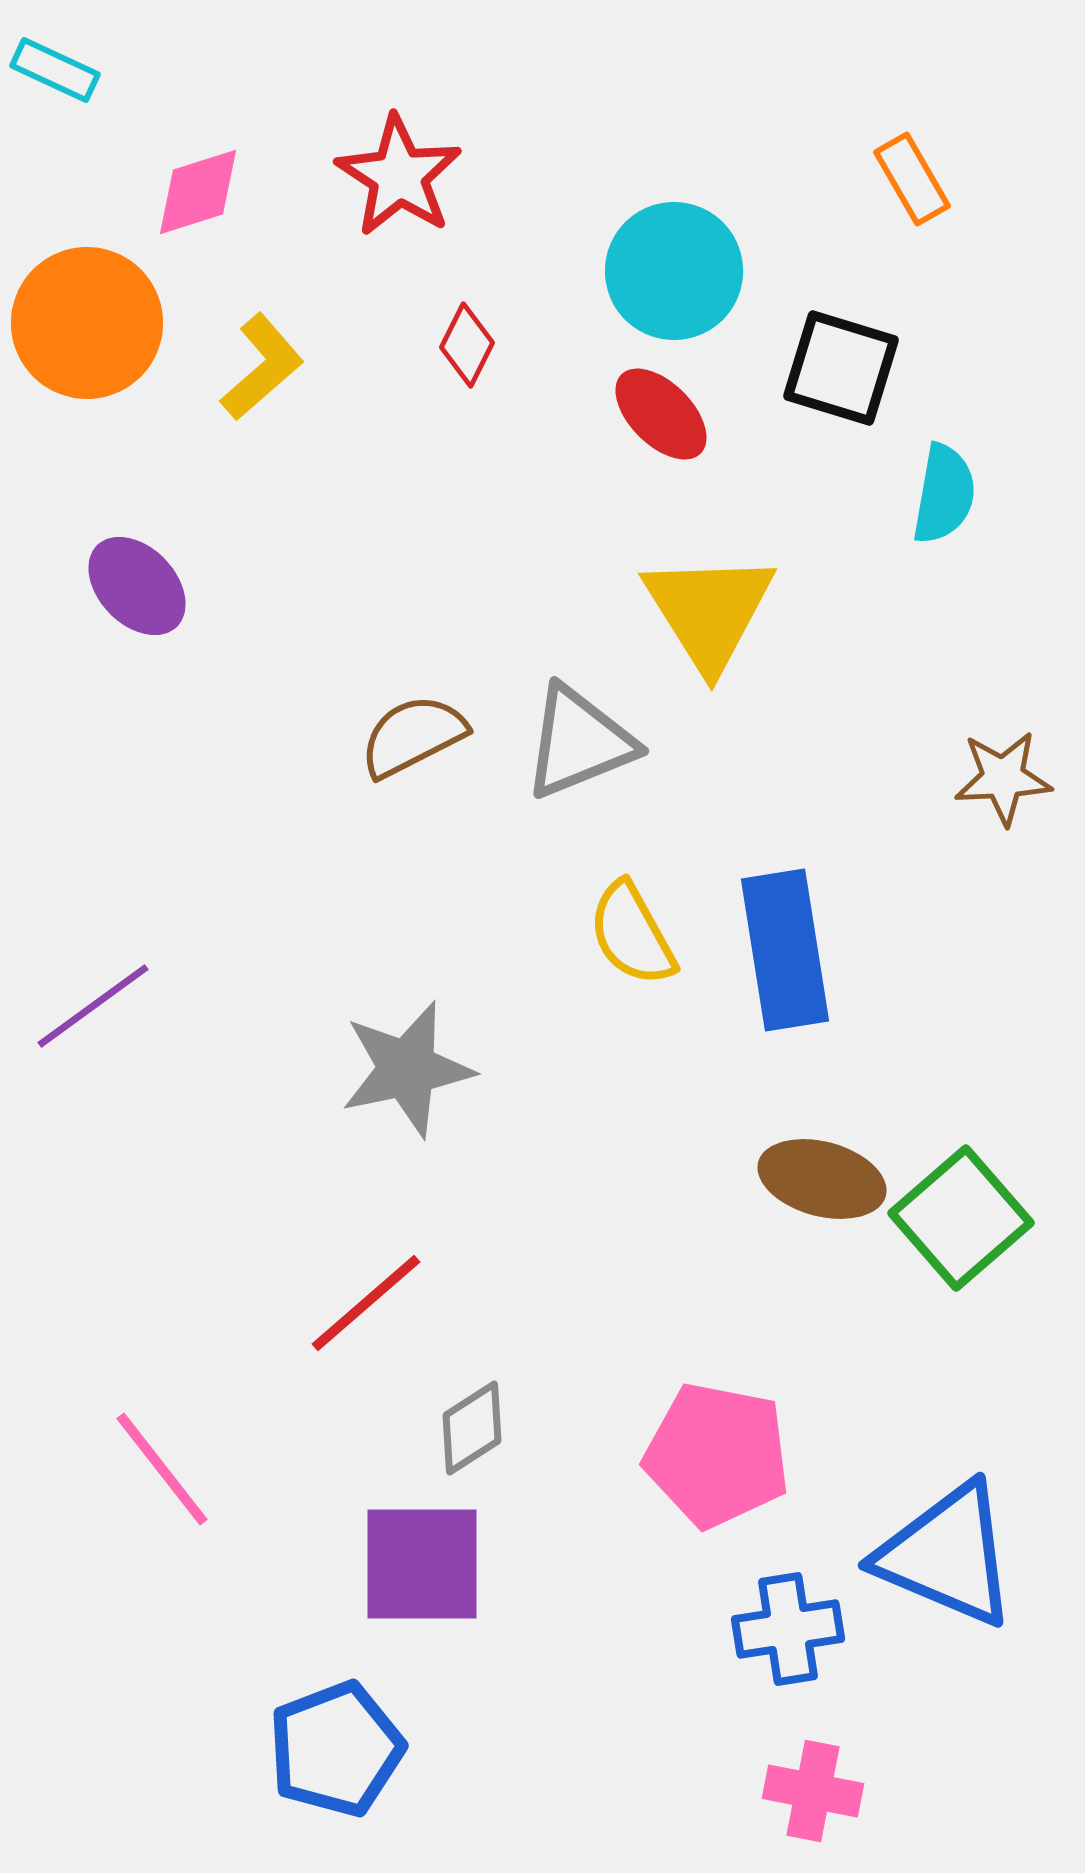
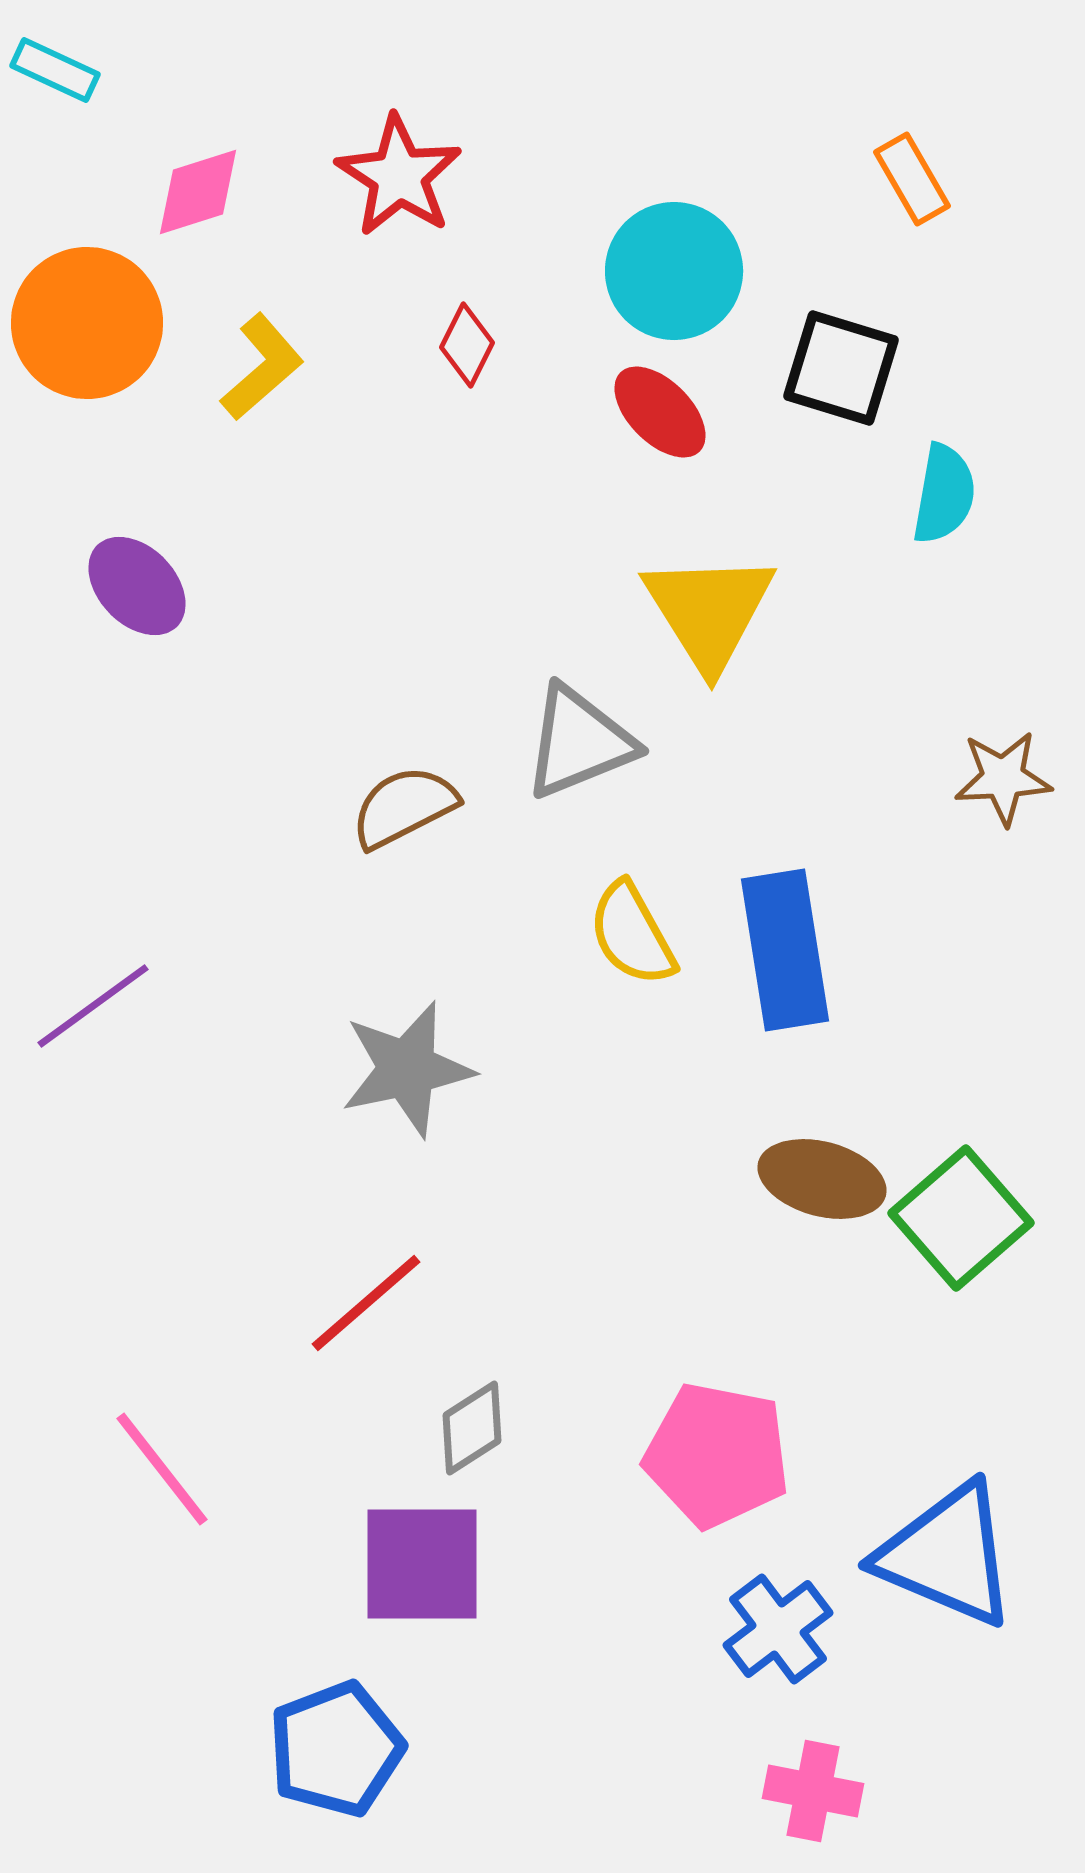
red ellipse: moved 1 px left, 2 px up
brown semicircle: moved 9 px left, 71 px down
blue cross: moved 10 px left; rotated 28 degrees counterclockwise
